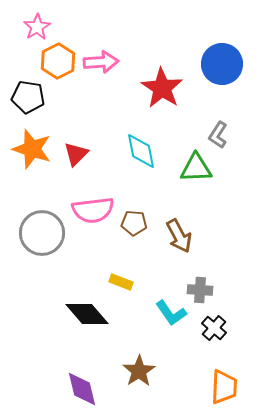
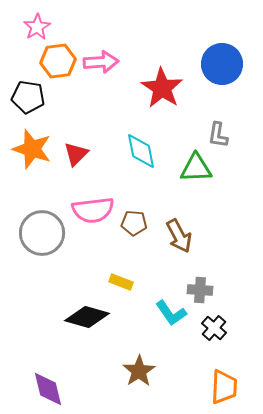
orange hexagon: rotated 20 degrees clockwise
gray L-shape: rotated 24 degrees counterclockwise
black diamond: moved 3 px down; rotated 33 degrees counterclockwise
purple diamond: moved 34 px left
